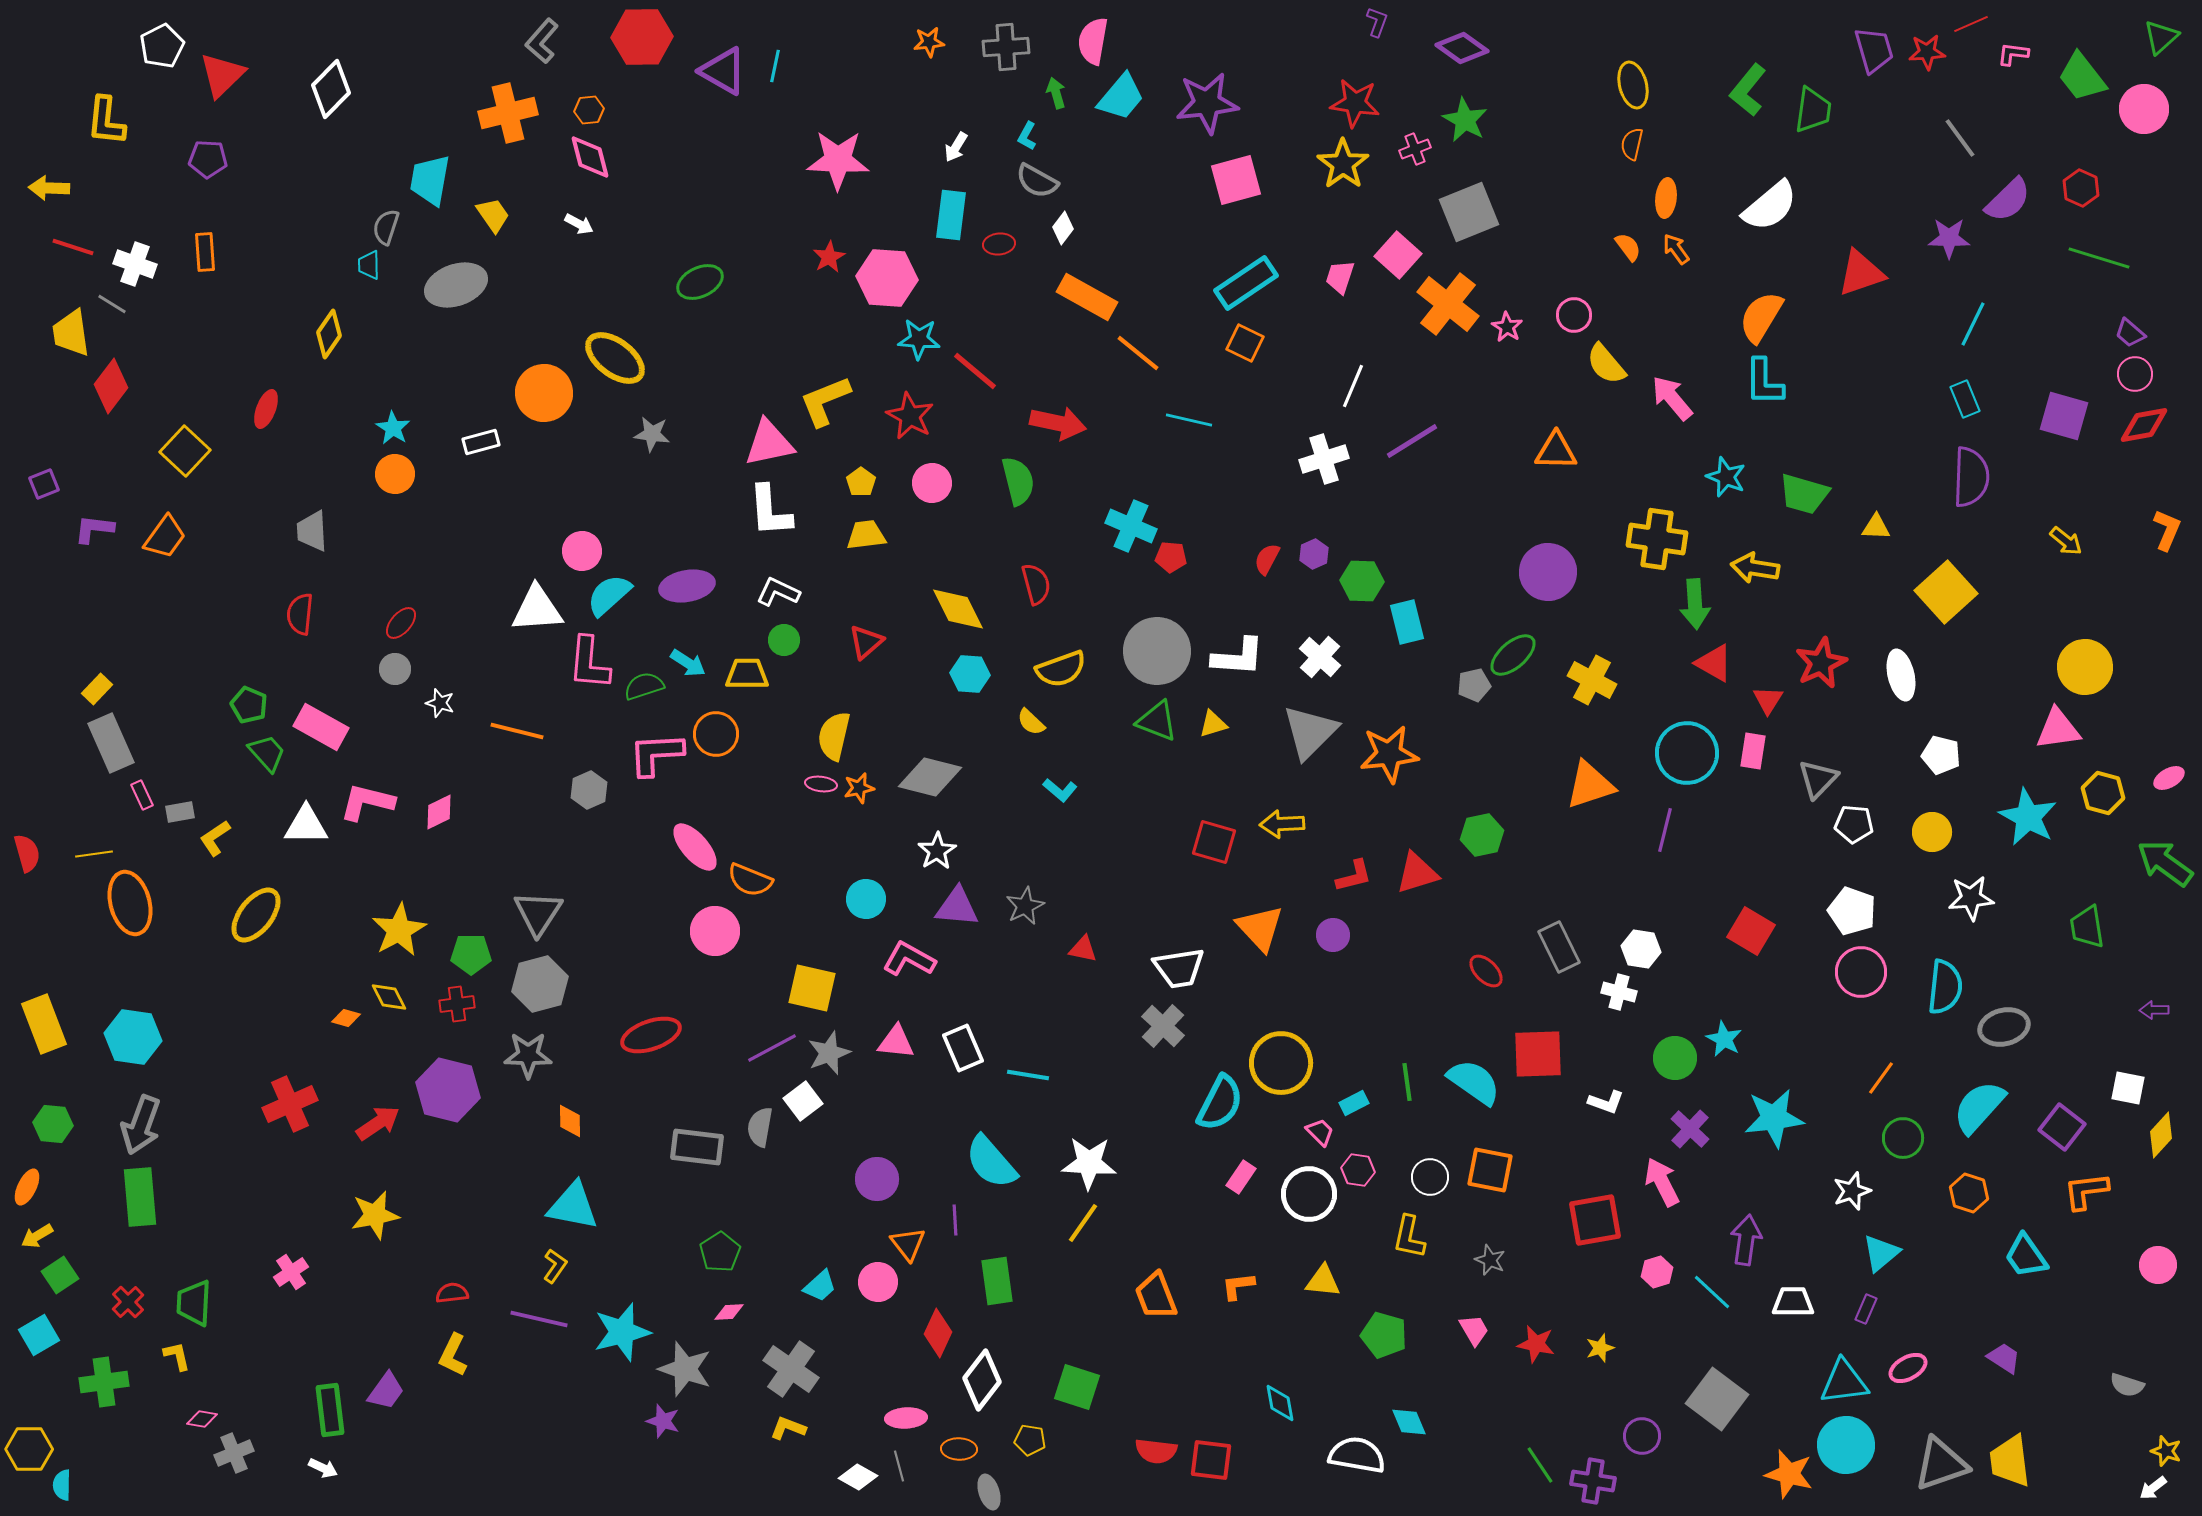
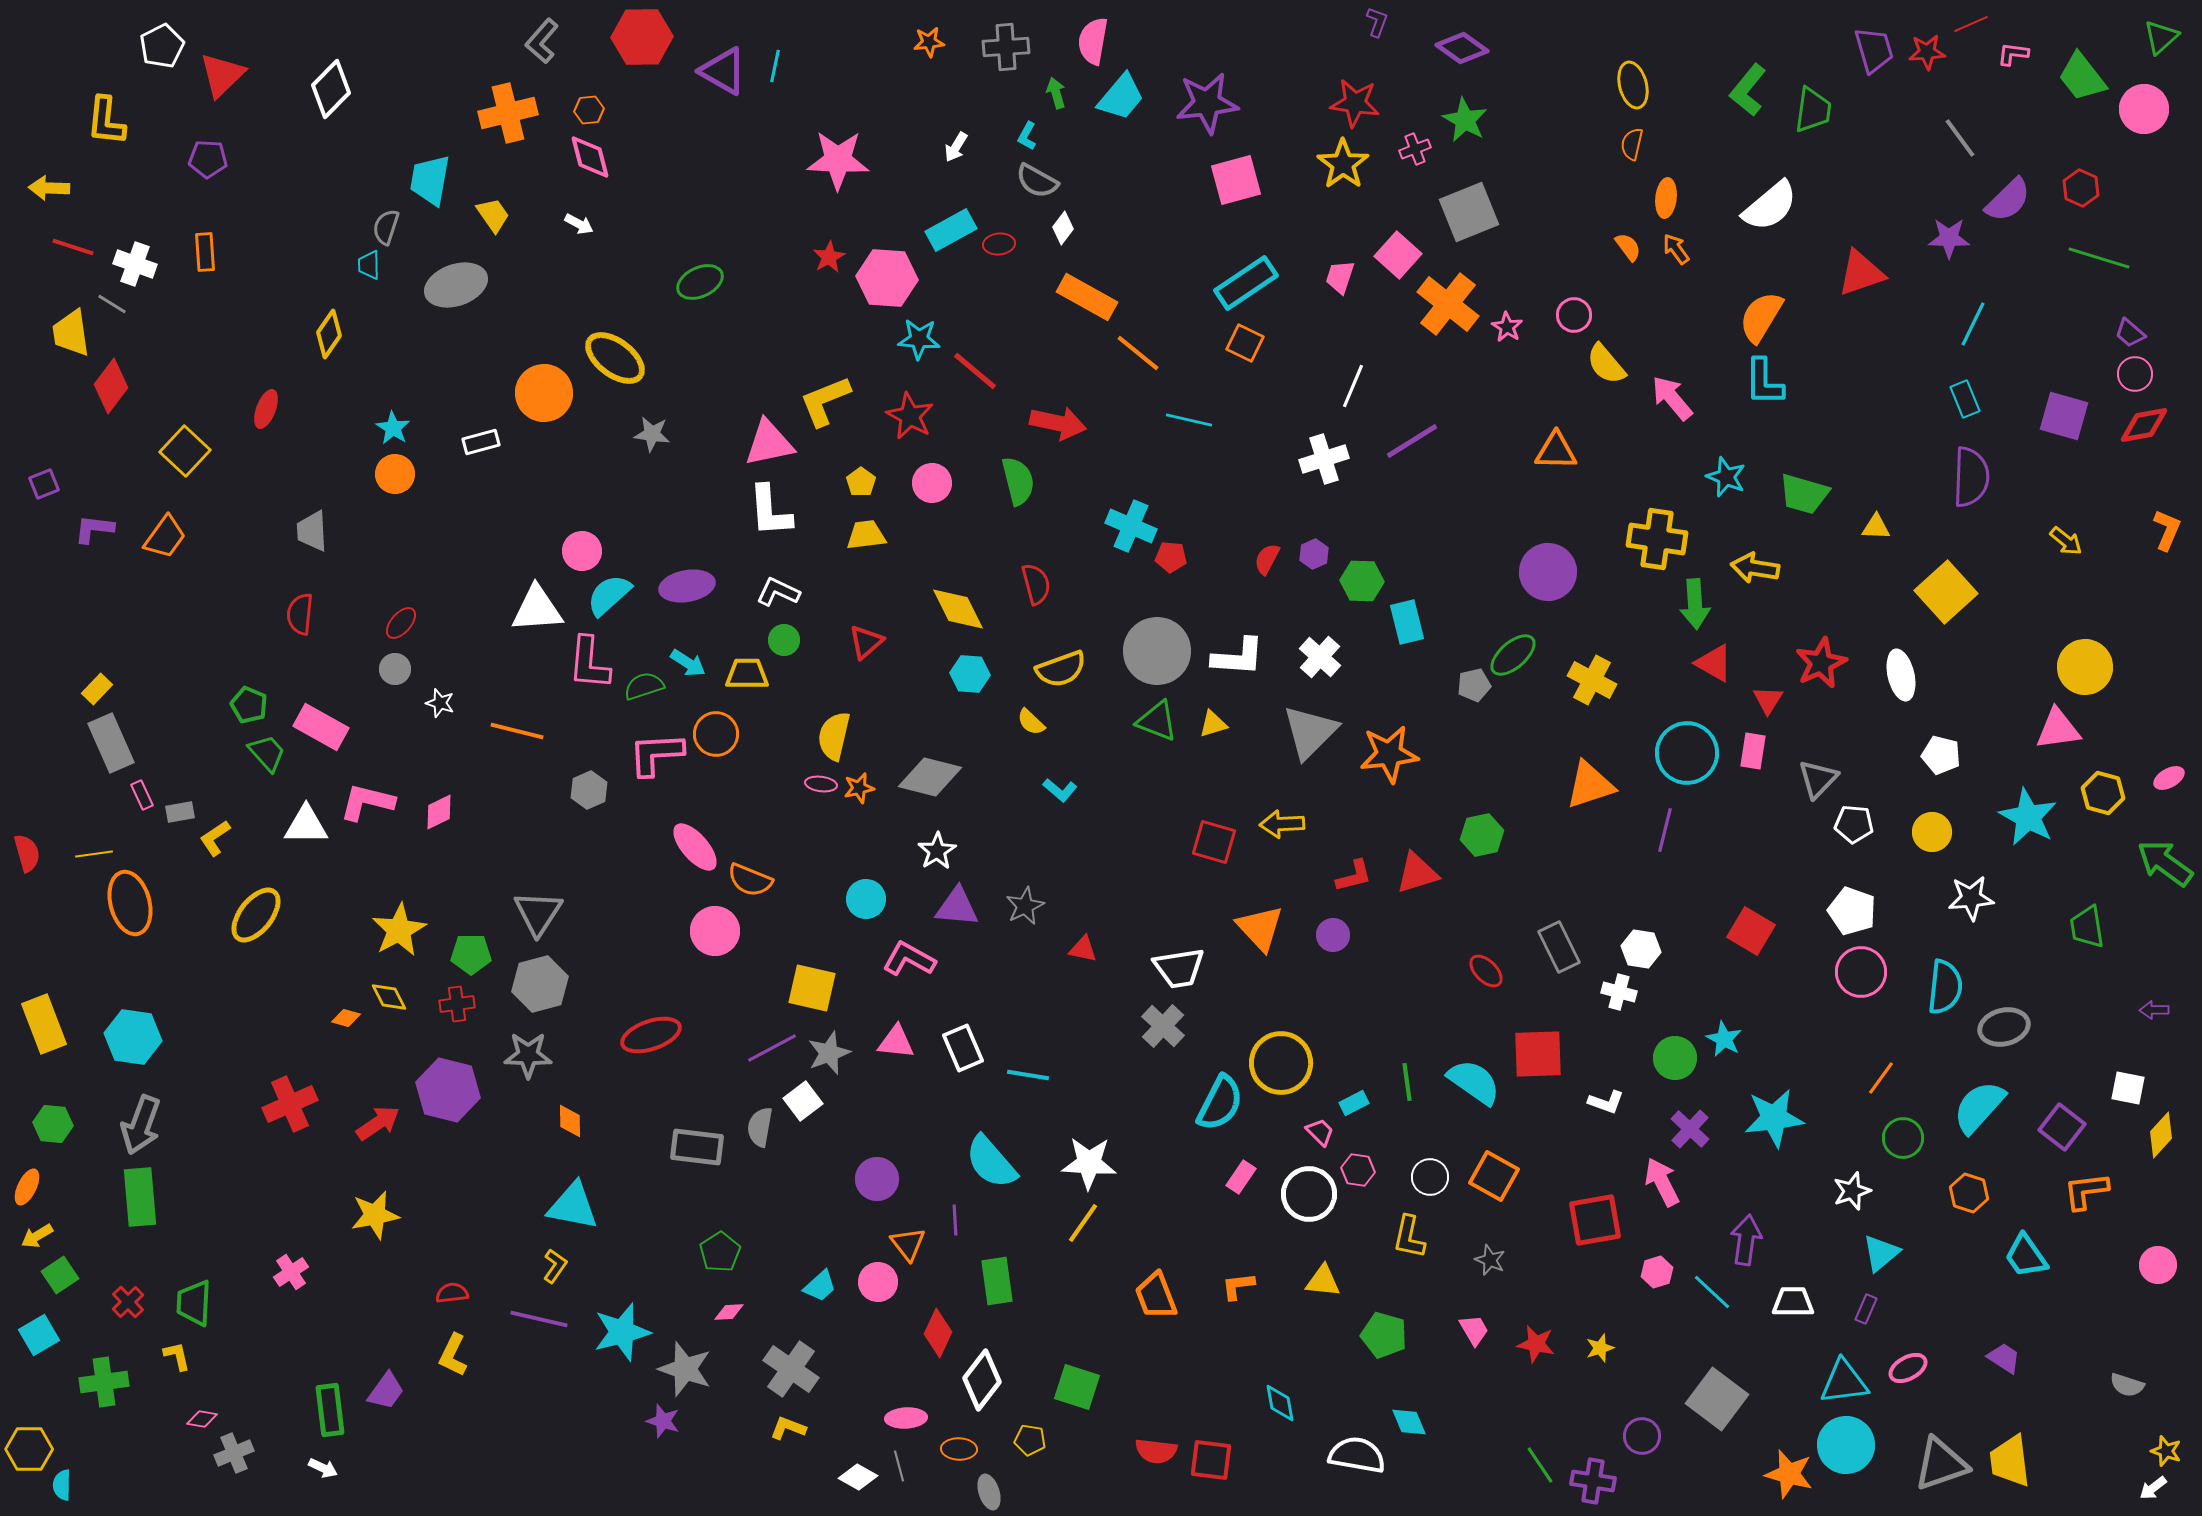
cyan rectangle at (951, 215): moved 15 px down; rotated 54 degrees clockwise
orange square at (1490, 1170): moved 4 px right, 6 px down; rotated 18 degrees clockwise
